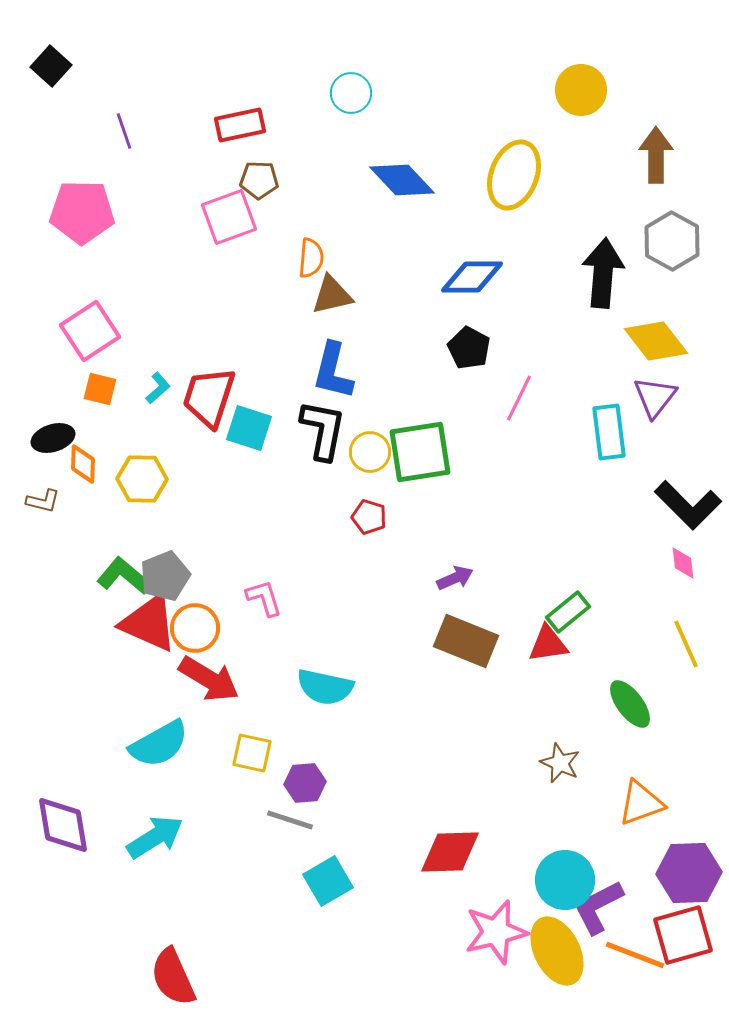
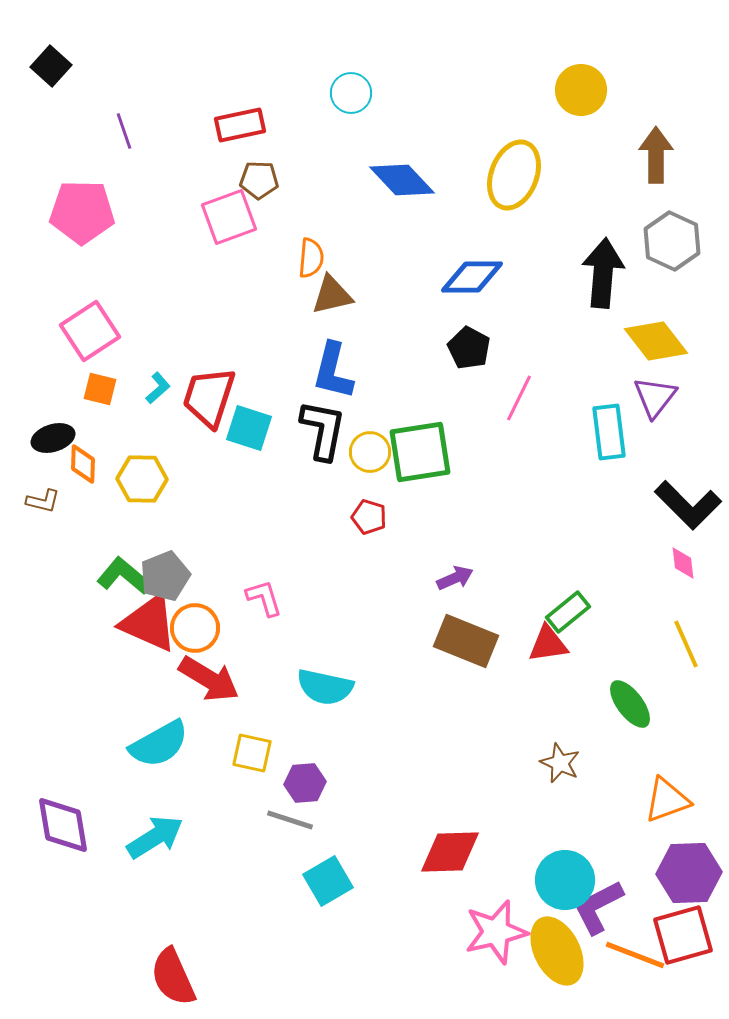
gray hexagon at (672, 241): rotated 4 degrees counterclockwise
orange triangle at (641, 803): moved 26 px right, 3 px up
